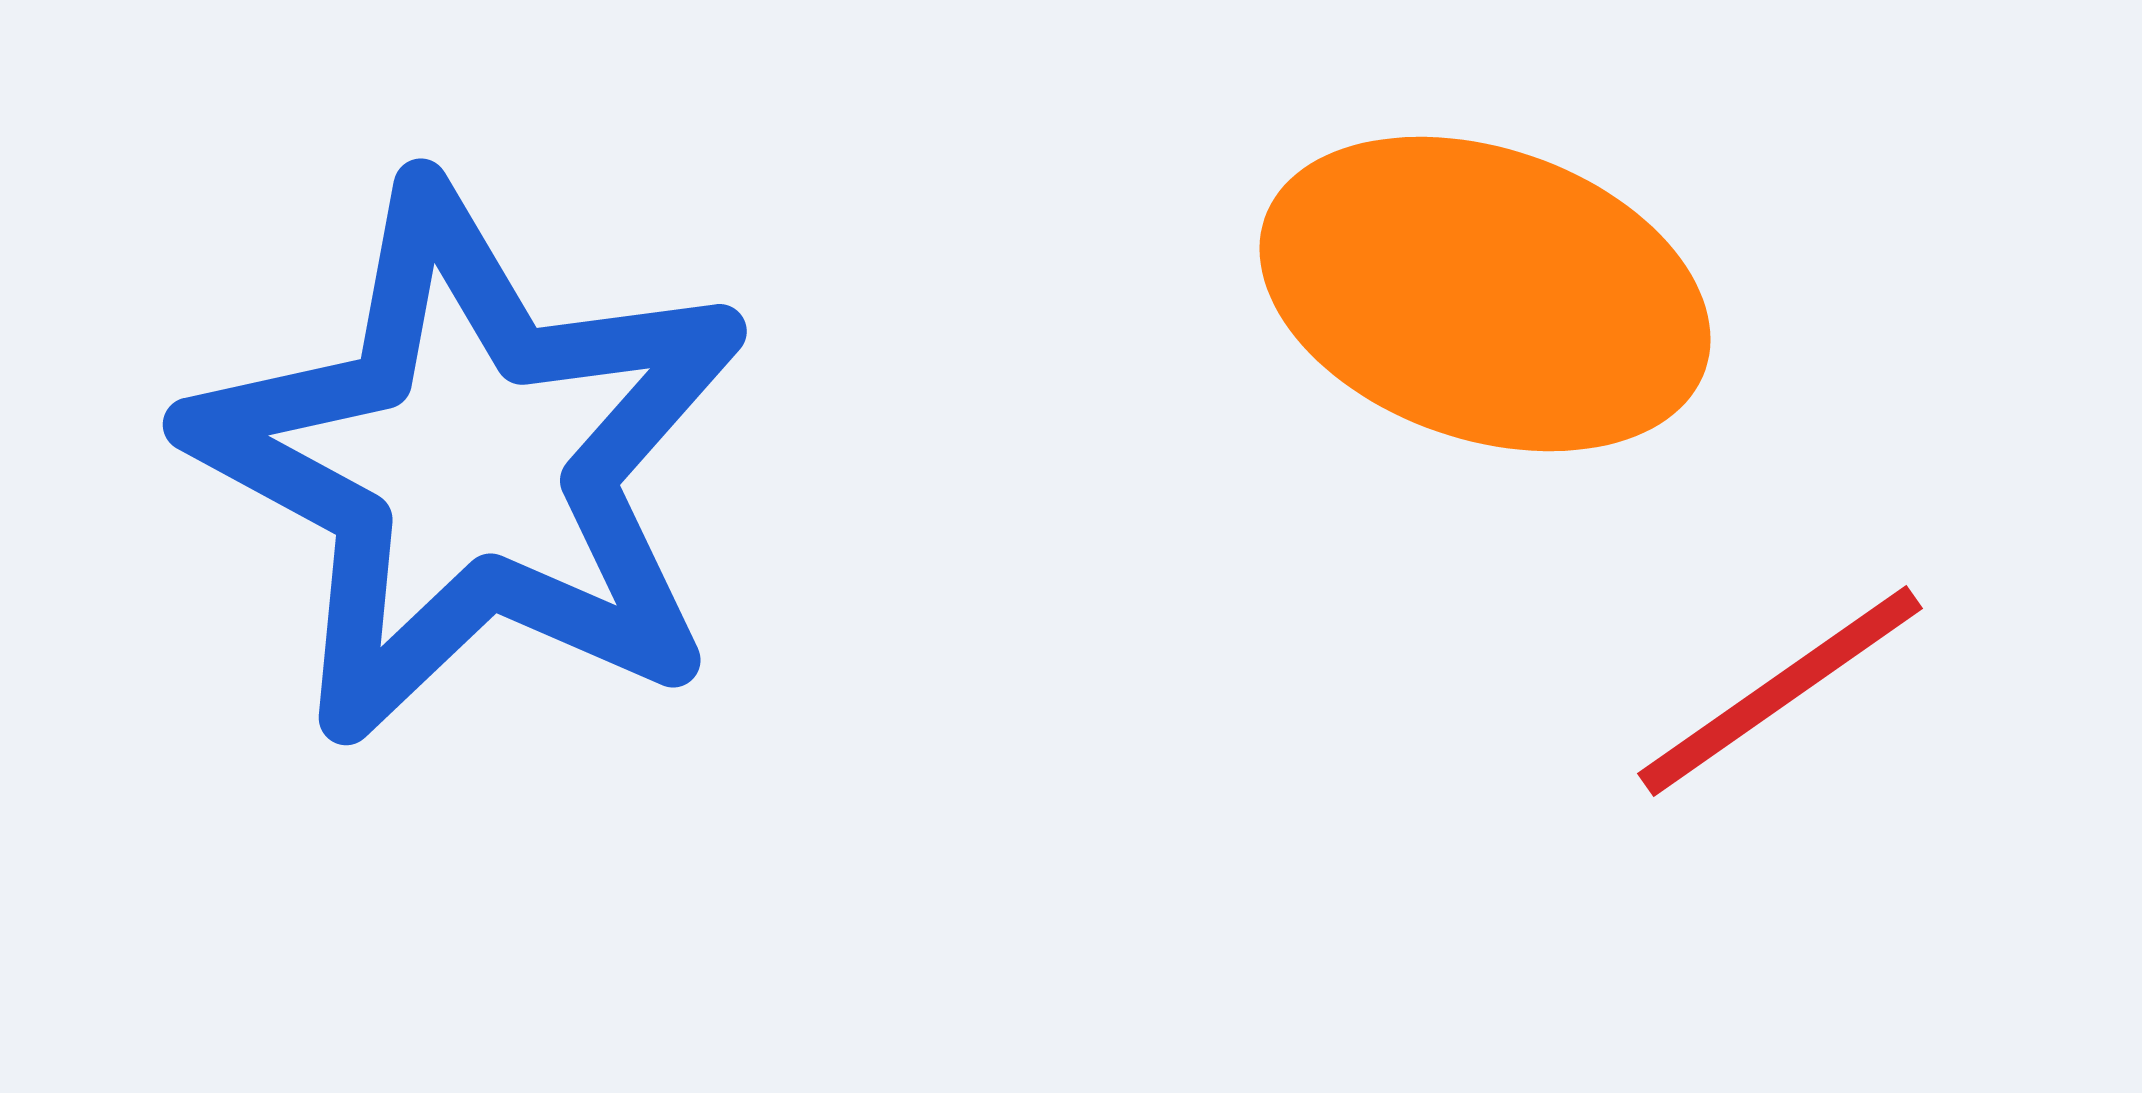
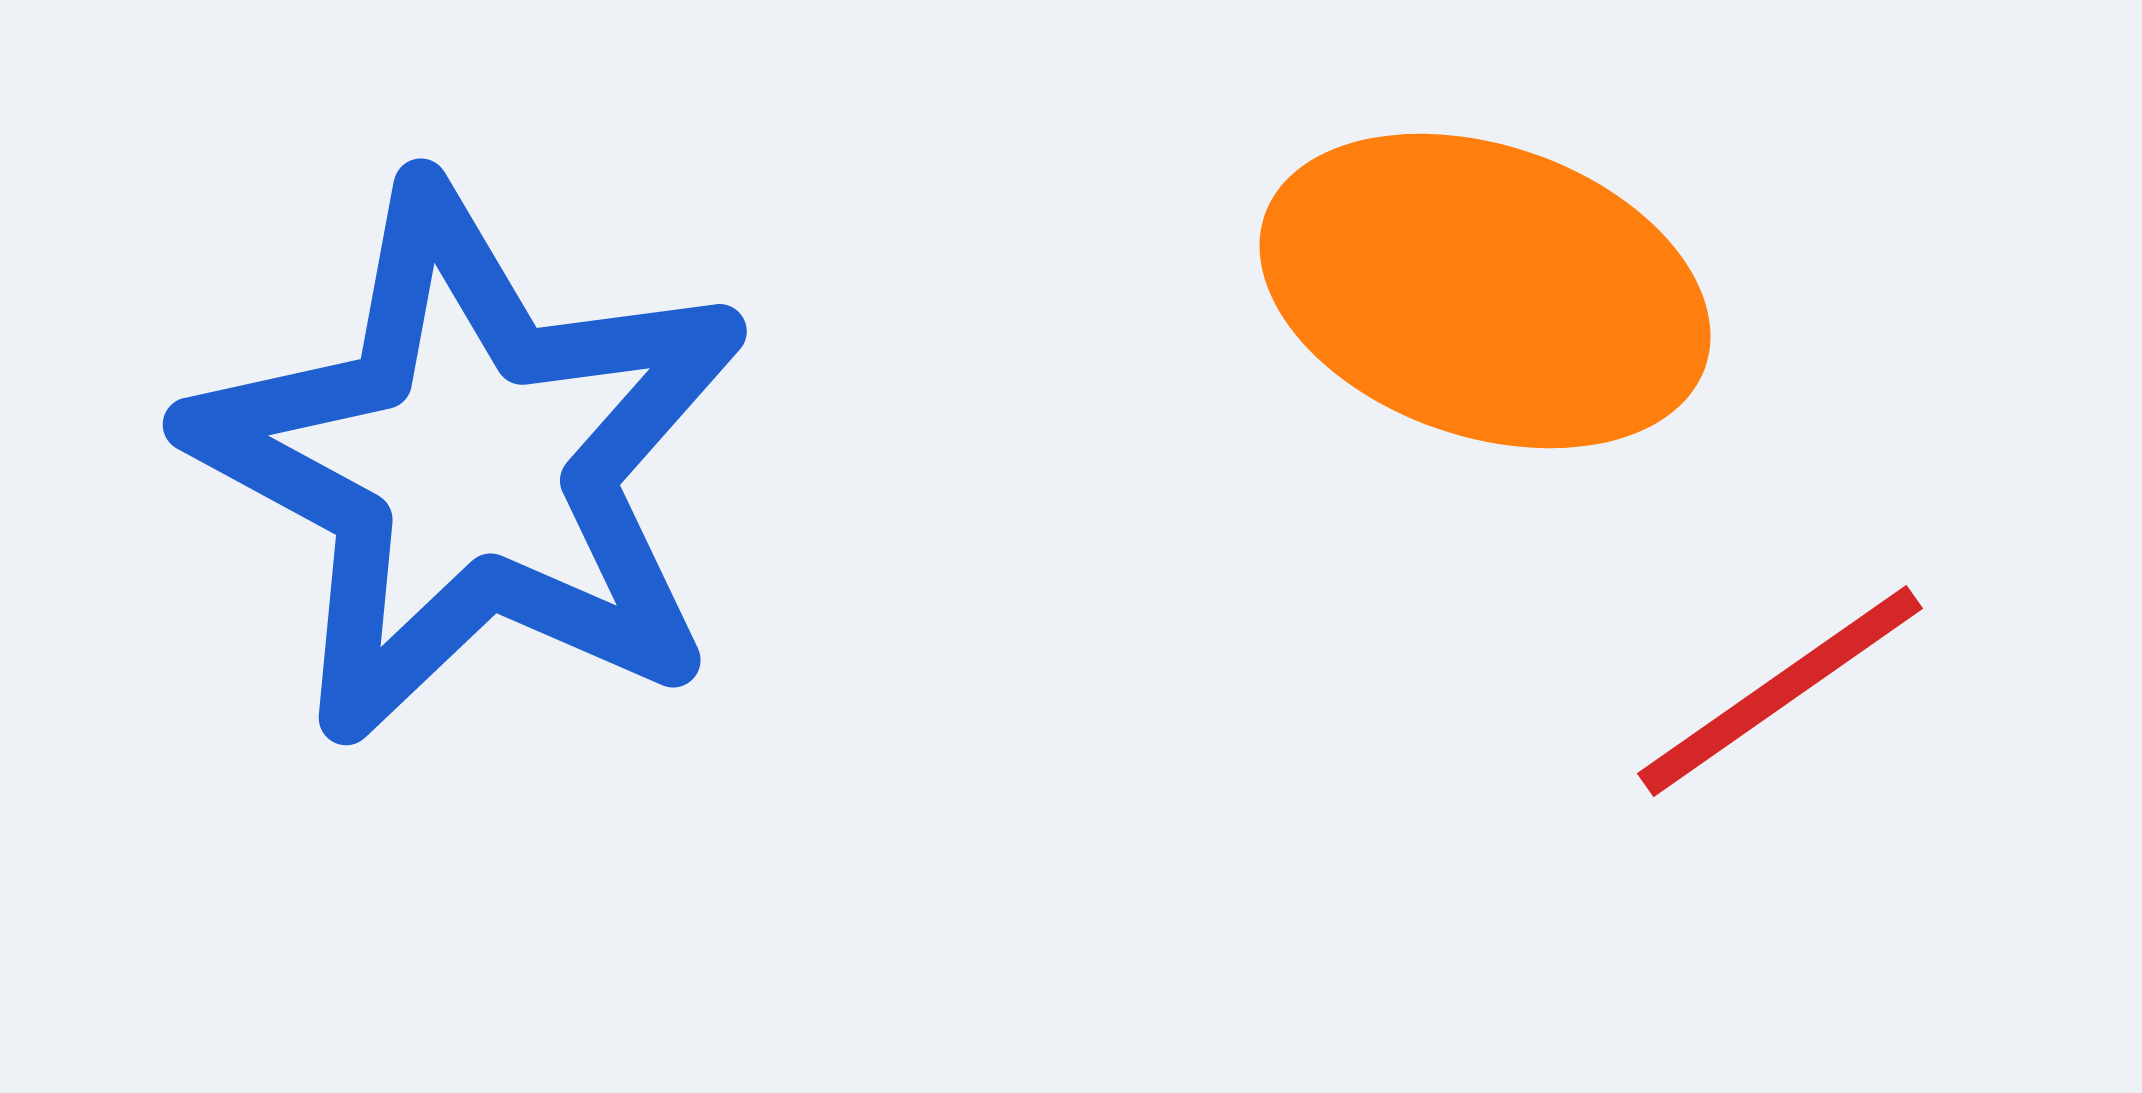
orange ellipse: moved 3 px up
